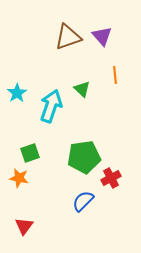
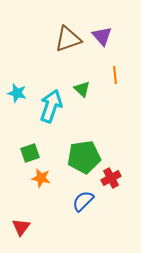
brown triangle: moved 2 px down
cyan star: rotated 24 degrees counterclockwise
orange star: moved 22 px right
red triangle: moved 3 px left, 1 px down
